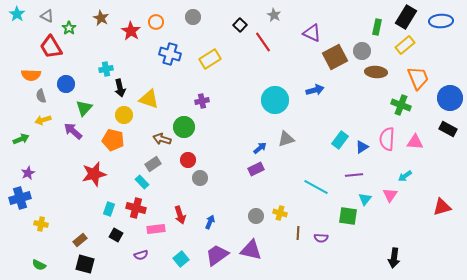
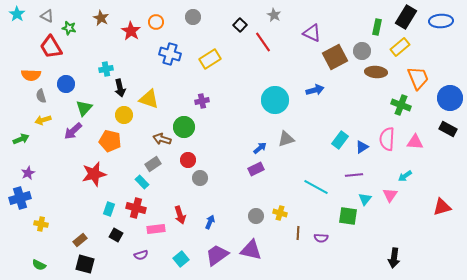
green star at (69, 28): rotated 24 degrees counterclockwise
yellow rectangle at (405, 45): moved 5 px left, 2 px down
purple arrow at (73, 131): rotated 84 degrees counterclockwise
orange pentagon at (113, 140): moved 3 px left, 1 px down
